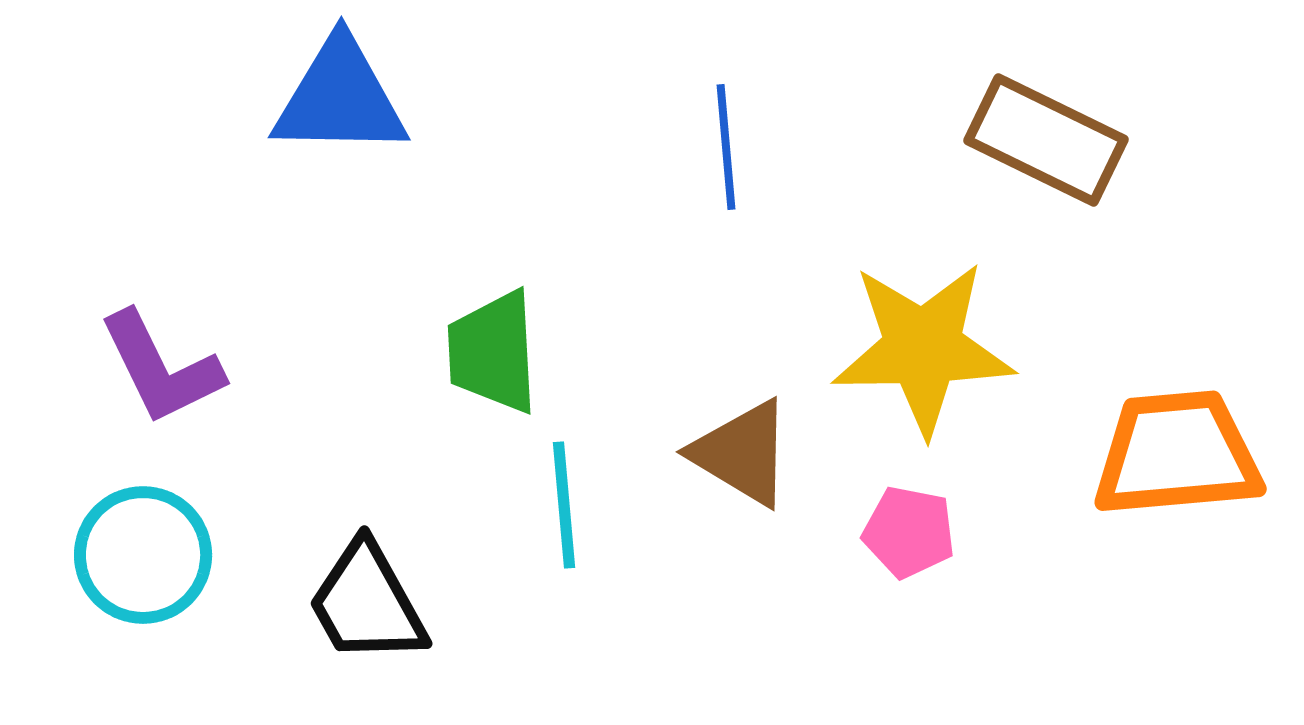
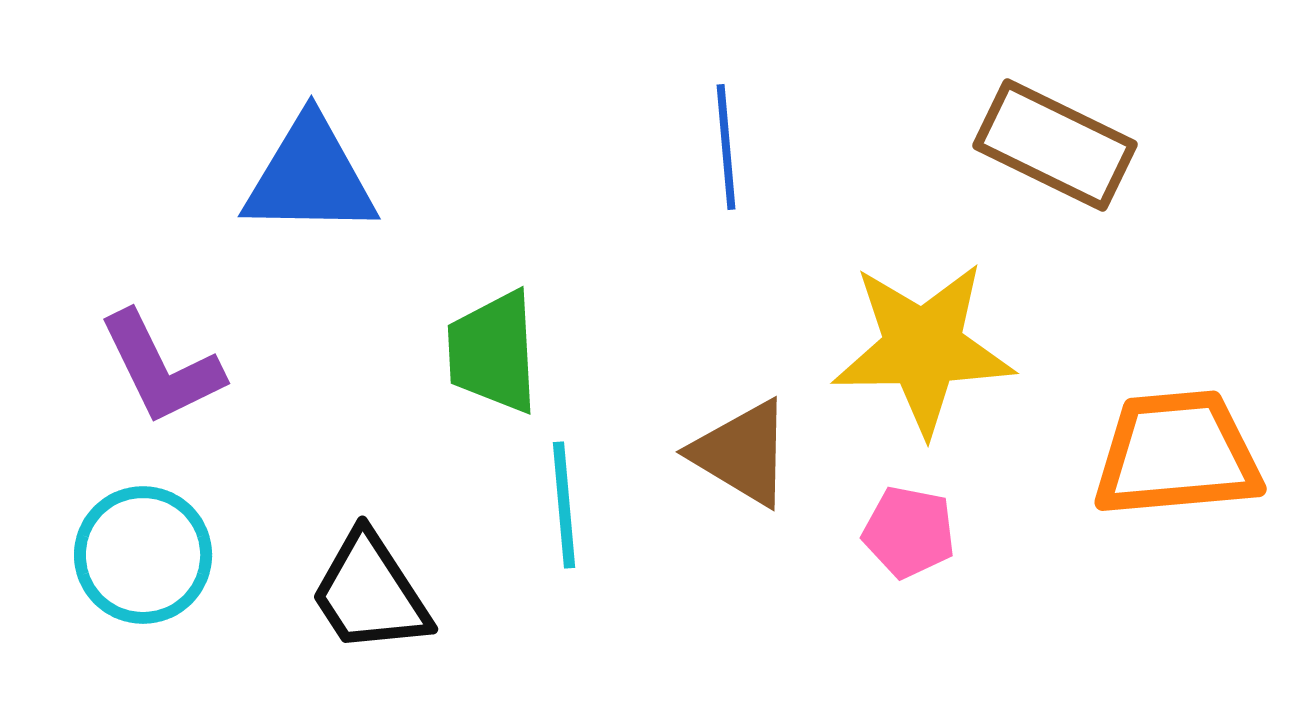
blue triangle: moved 30 px left, 79 px down
brown rectangle: moved 9 px right, 5 px down
black trapezoid: moved 3 px right, 10 px up; rotated 4 degrees counterclockwise
